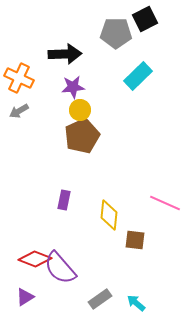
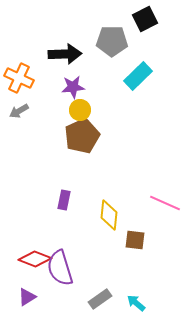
gray pentagon: moved 4 px left, 8 px down
purple semicircle: rotated 24 degrees clockwise
purple triangle: moved 2 px right
